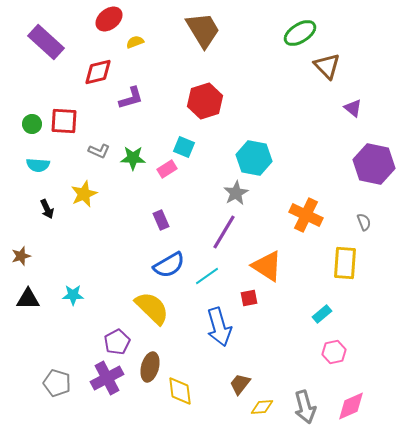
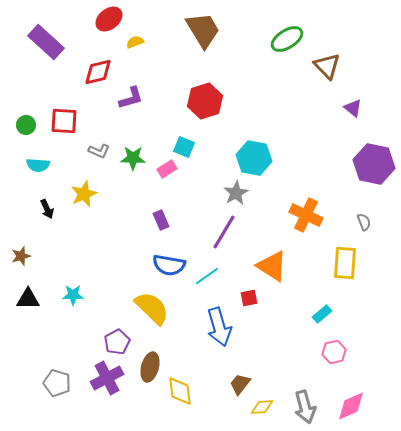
green ellipse at (300, 33): moved 13 px left, 6 px down
green circle at (32, 124): moved 6 px left, 1 px down
blue semicircle at (169, 265): rotated 40 degrees clockwise
orange triangle at (267, 266): moved 5 px right
